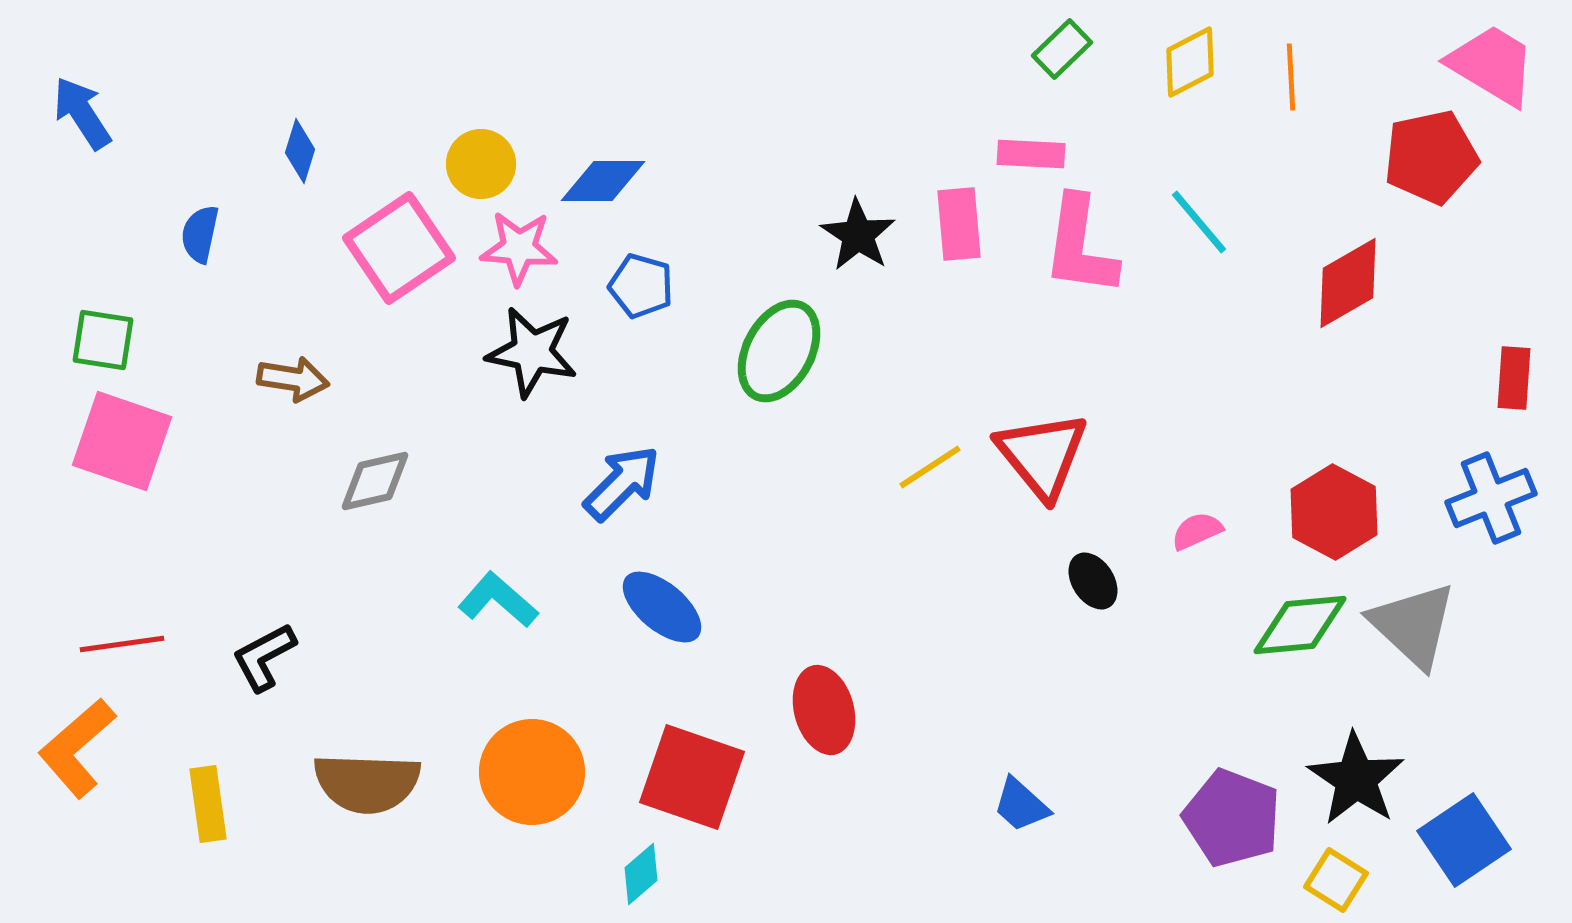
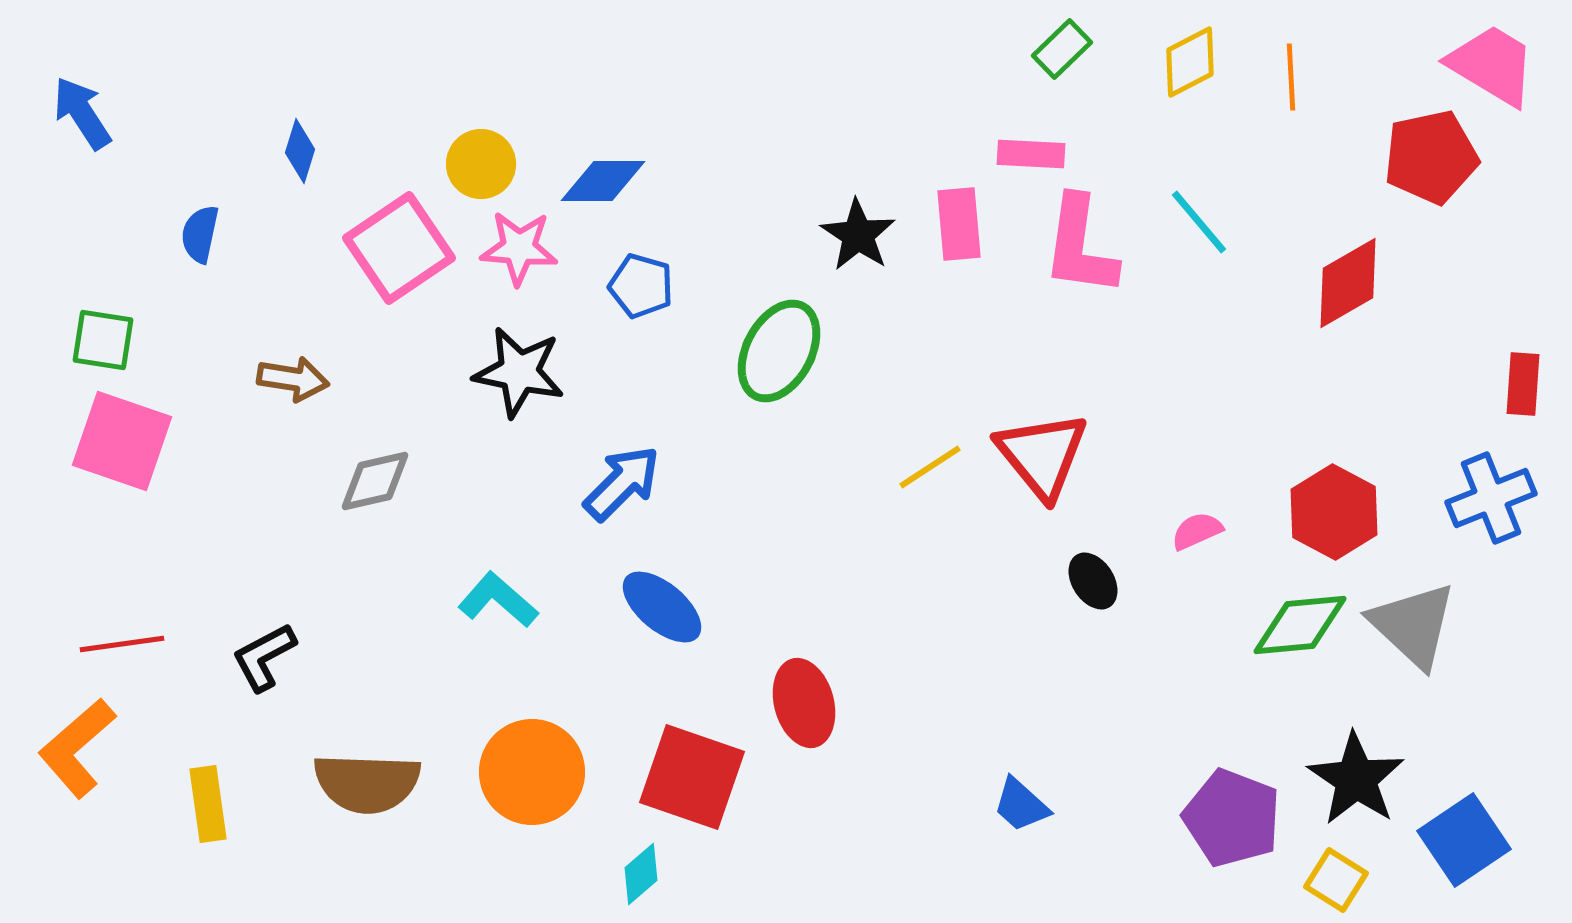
black star at (532, 352): moved 13 px left, 20 px down
red rectangle at (1514, 378): moved 9 px right, 6 px down
red ellipse at (824, 710): moved 20 px left, 7 px up
